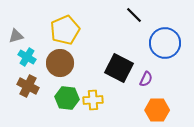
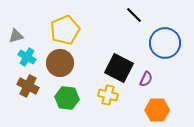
yellow cross: moved 15 px right, 5 px up; rotated 18 degrees clockwise
